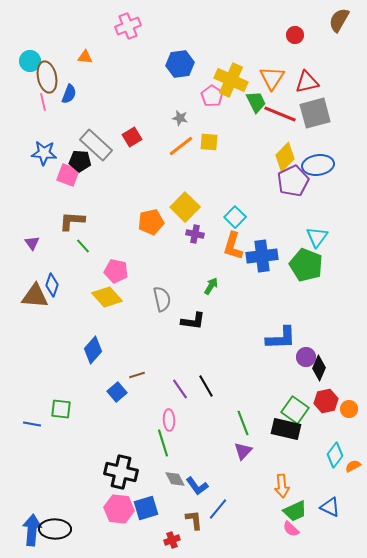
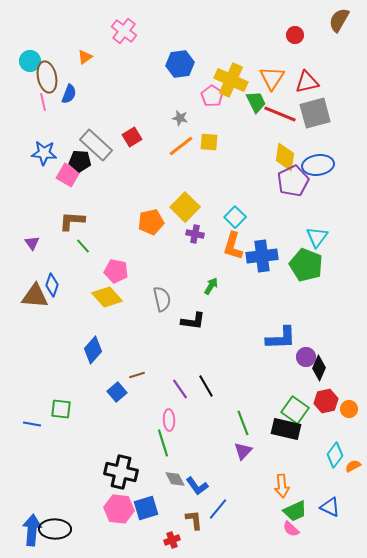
pink cross at (128, 26): moved 4 px left, 5 px down; rotated 30 degrees counterclockwise
orange triangle at (85, 57): rotated 42 degrees counterclockwise
yellow diamond at (285, 157): rotated 36 degrees counterclockwise
pink square at (68, 175): rotated 10 degrees clockwise
